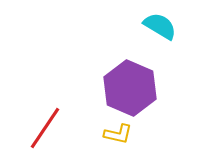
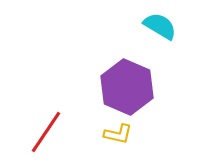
purple hexagon: moved 3 px left, 1 px up
red line: moved 1 px right, 4 px down
